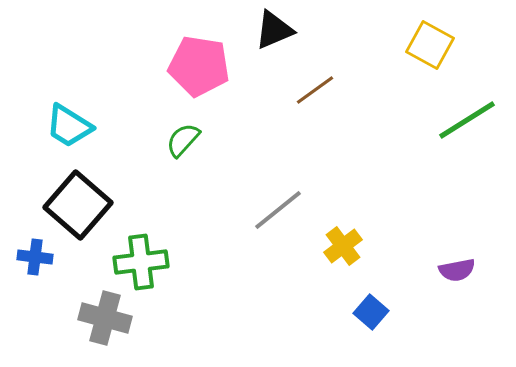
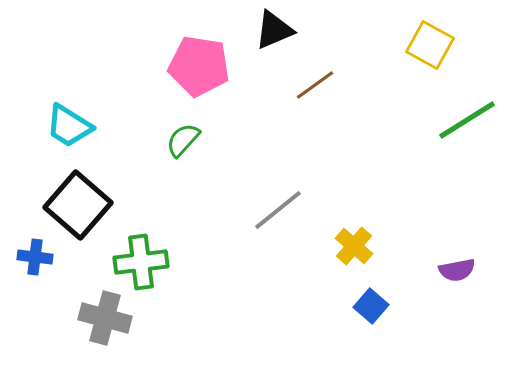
brown line: moved 5 px up
yellow cross: moved 11 px right; rotated 12 degrees counterclockwise
blue square: moved 6 px up
